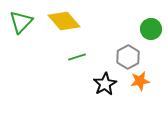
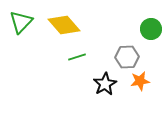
yellow diamond: moved 4 px down
gray hexagon: moved 1 px left; rotated 25 degrees clockwise
